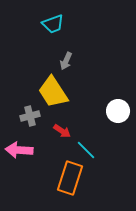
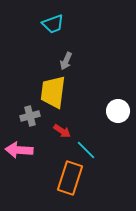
yellow trapezoid: rotated 40 degrees clockwise
